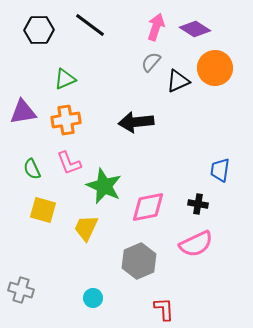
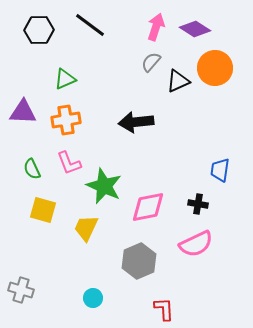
purple triangle: rotated 12 degrees clockwise
